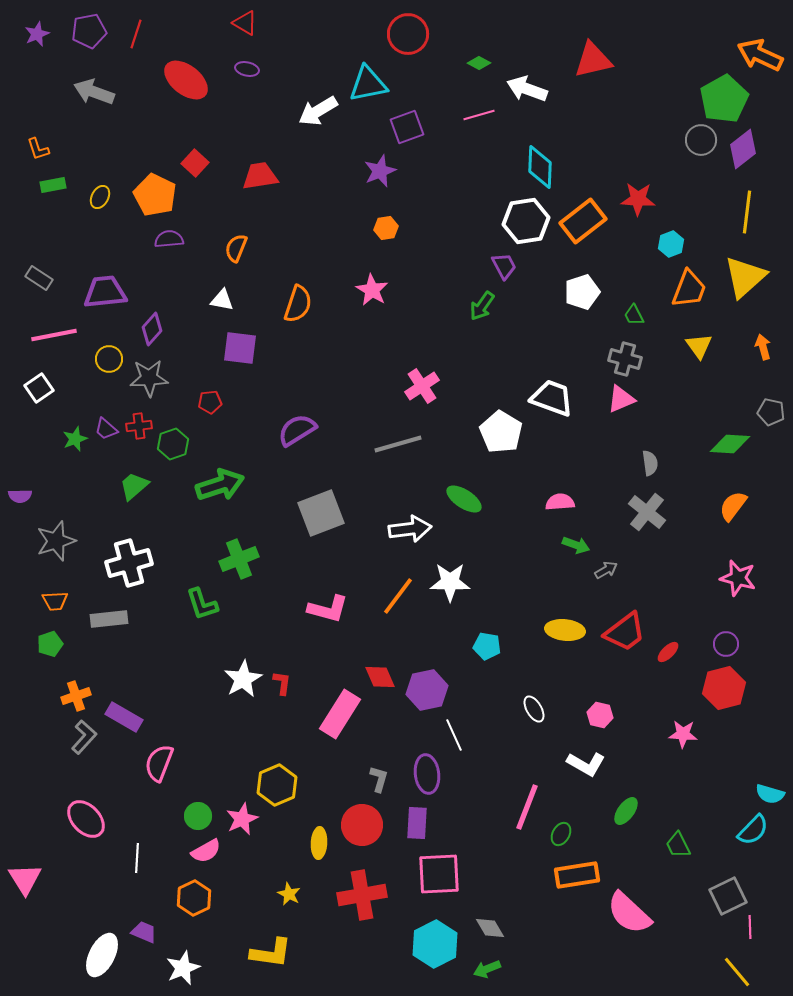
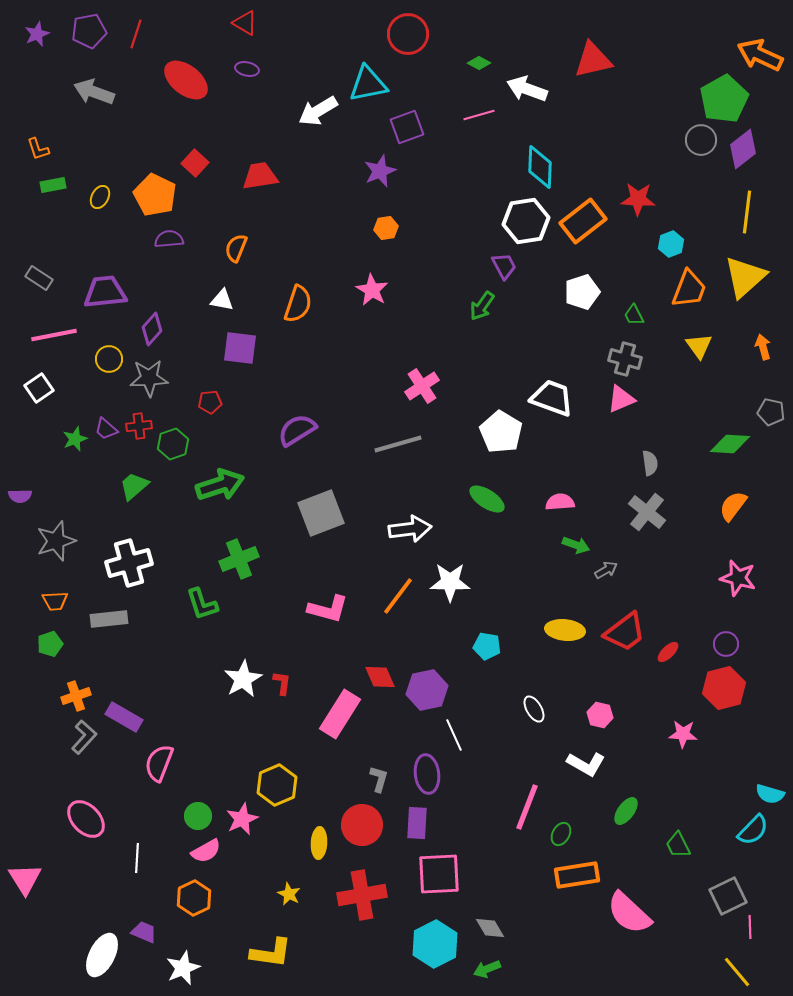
green ellipse at (464, 499): moved 23 px right
